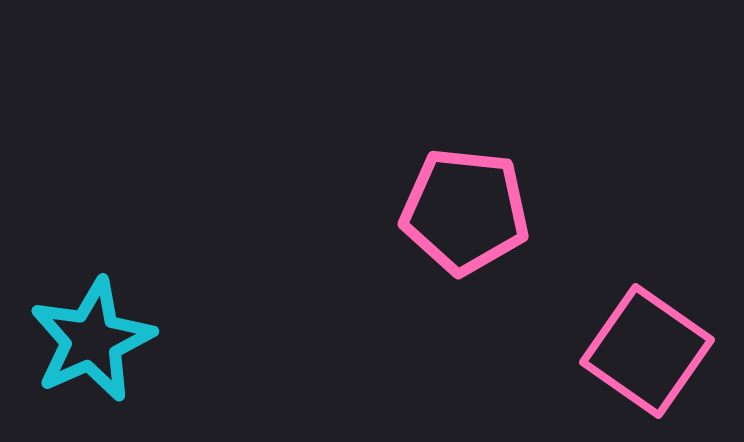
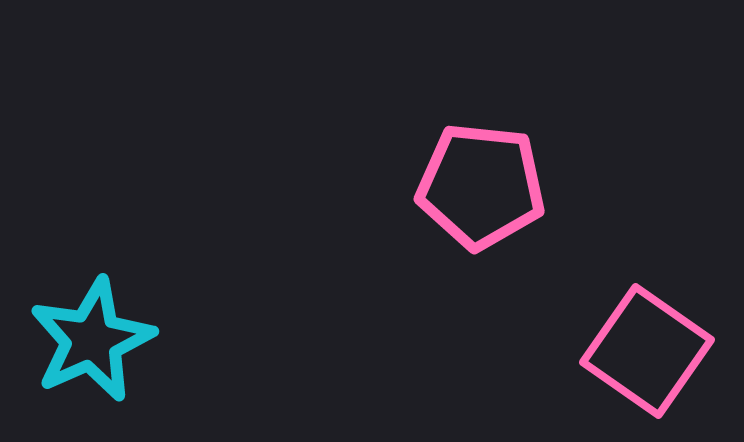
pink pentagon: moved 16 px right, 25 px up
